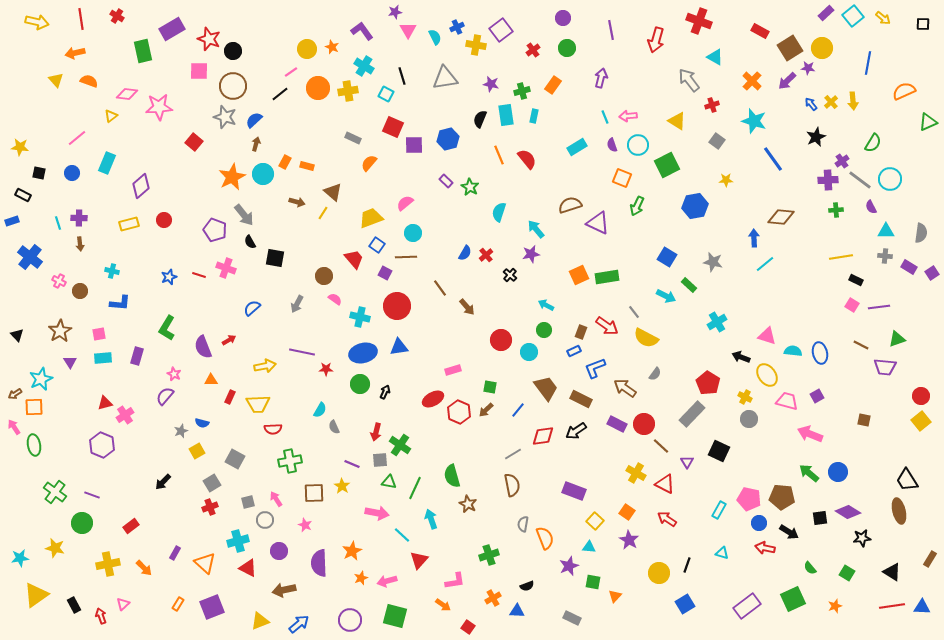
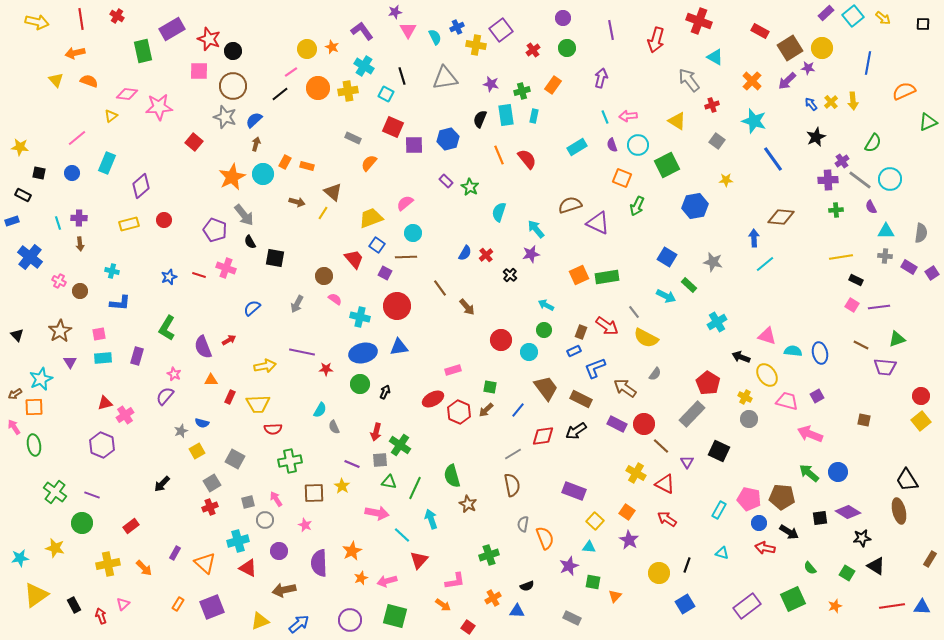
black arrow at (163, 482): moved 1 px left, 2 px down
black triangle at (892, 572): moved 16 px left, 6 px up
